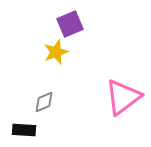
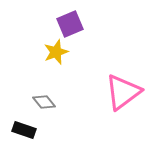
pink triangle: moved 5 px up
gray diamond: rotated 75 degrees clockwise
black rectangle: rotated 15 degrees clockwise
